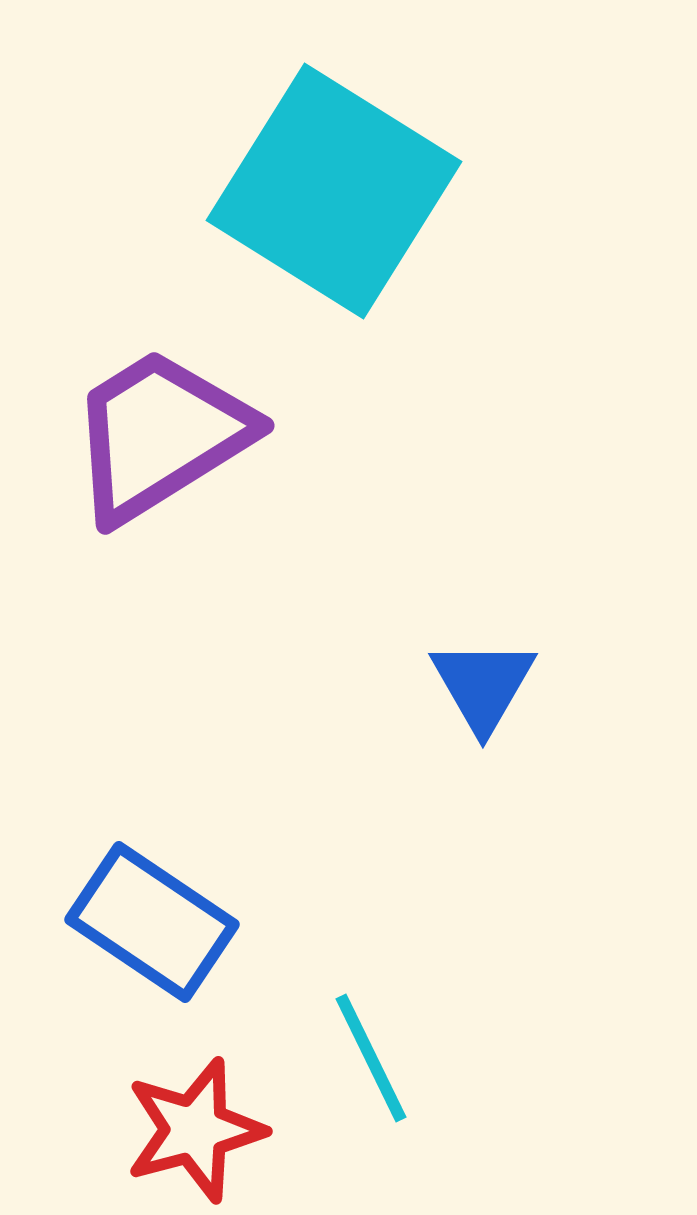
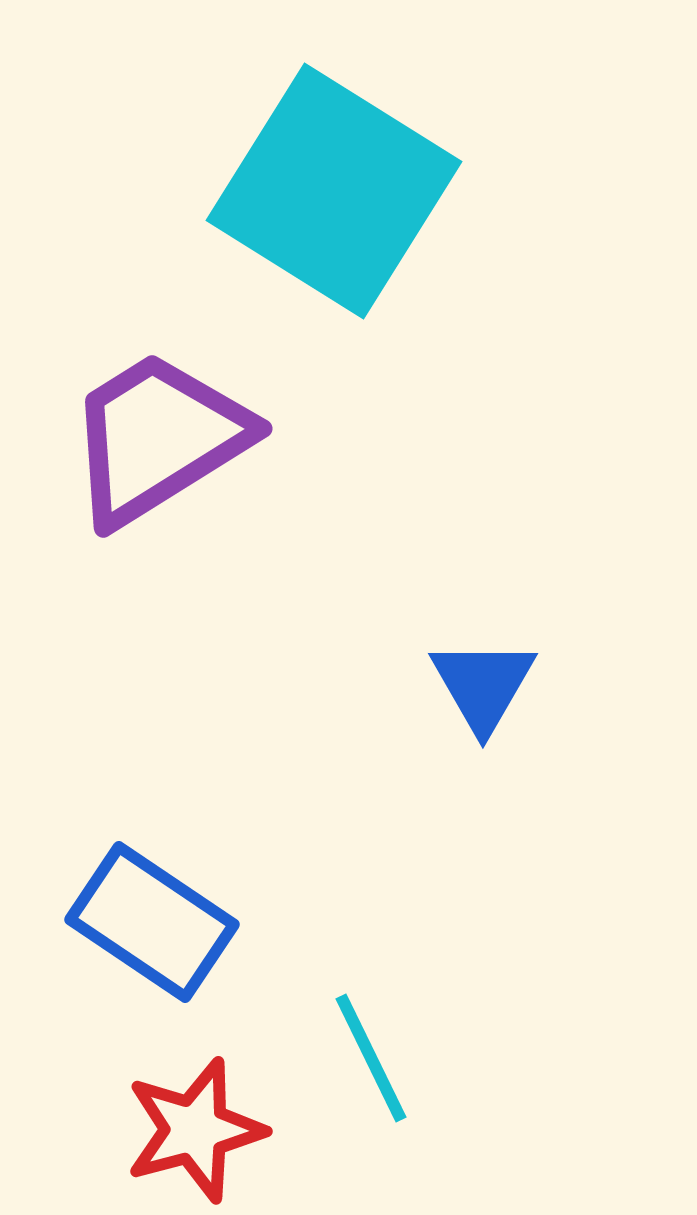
purple trapezoid: moved 2 px left, 3 px down
